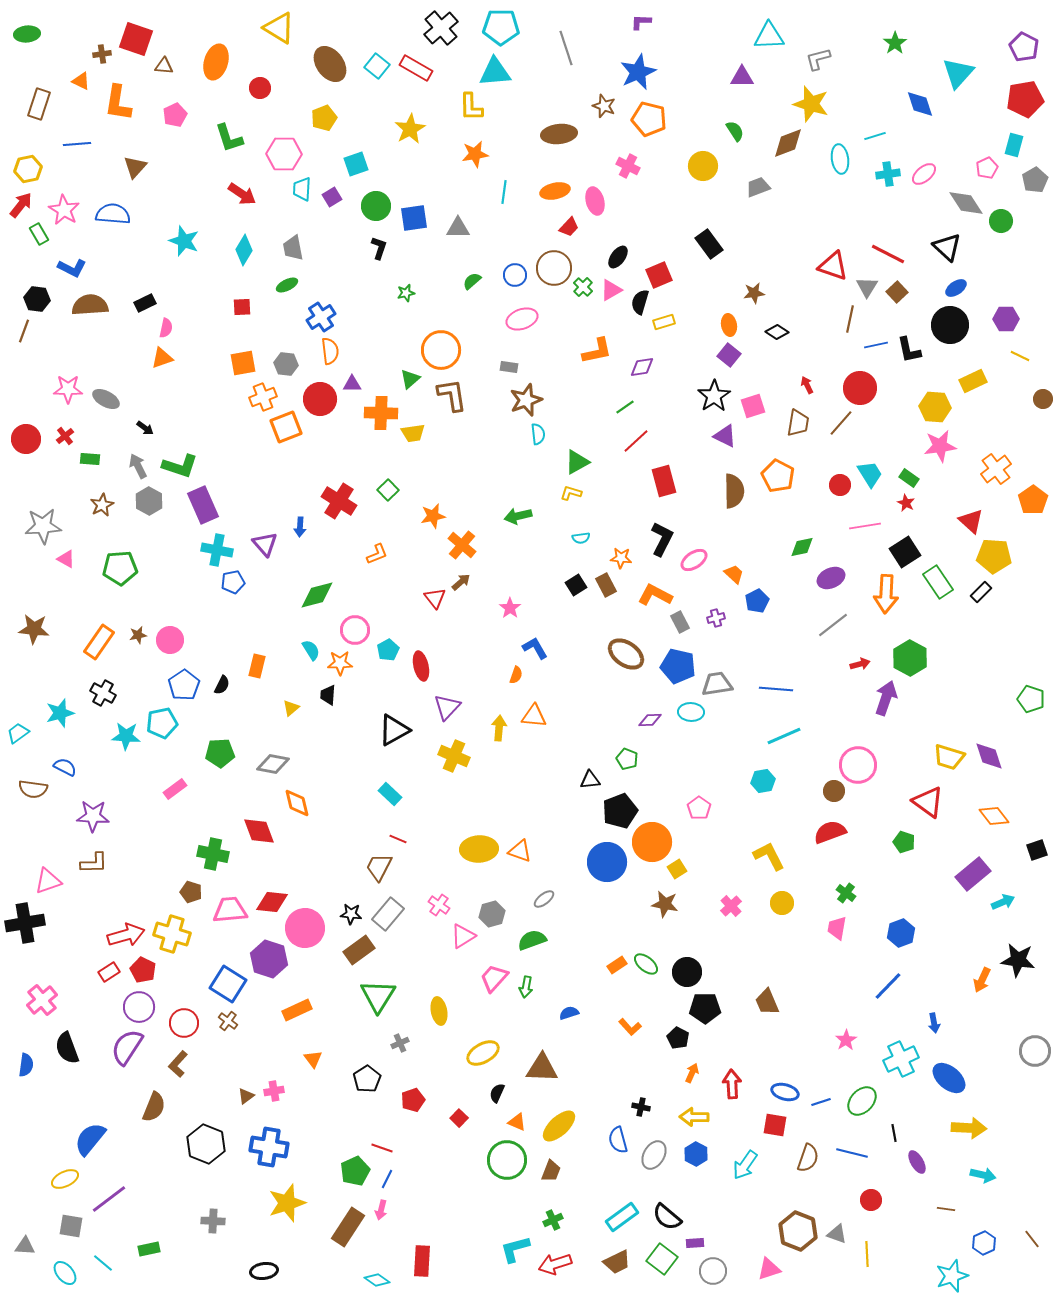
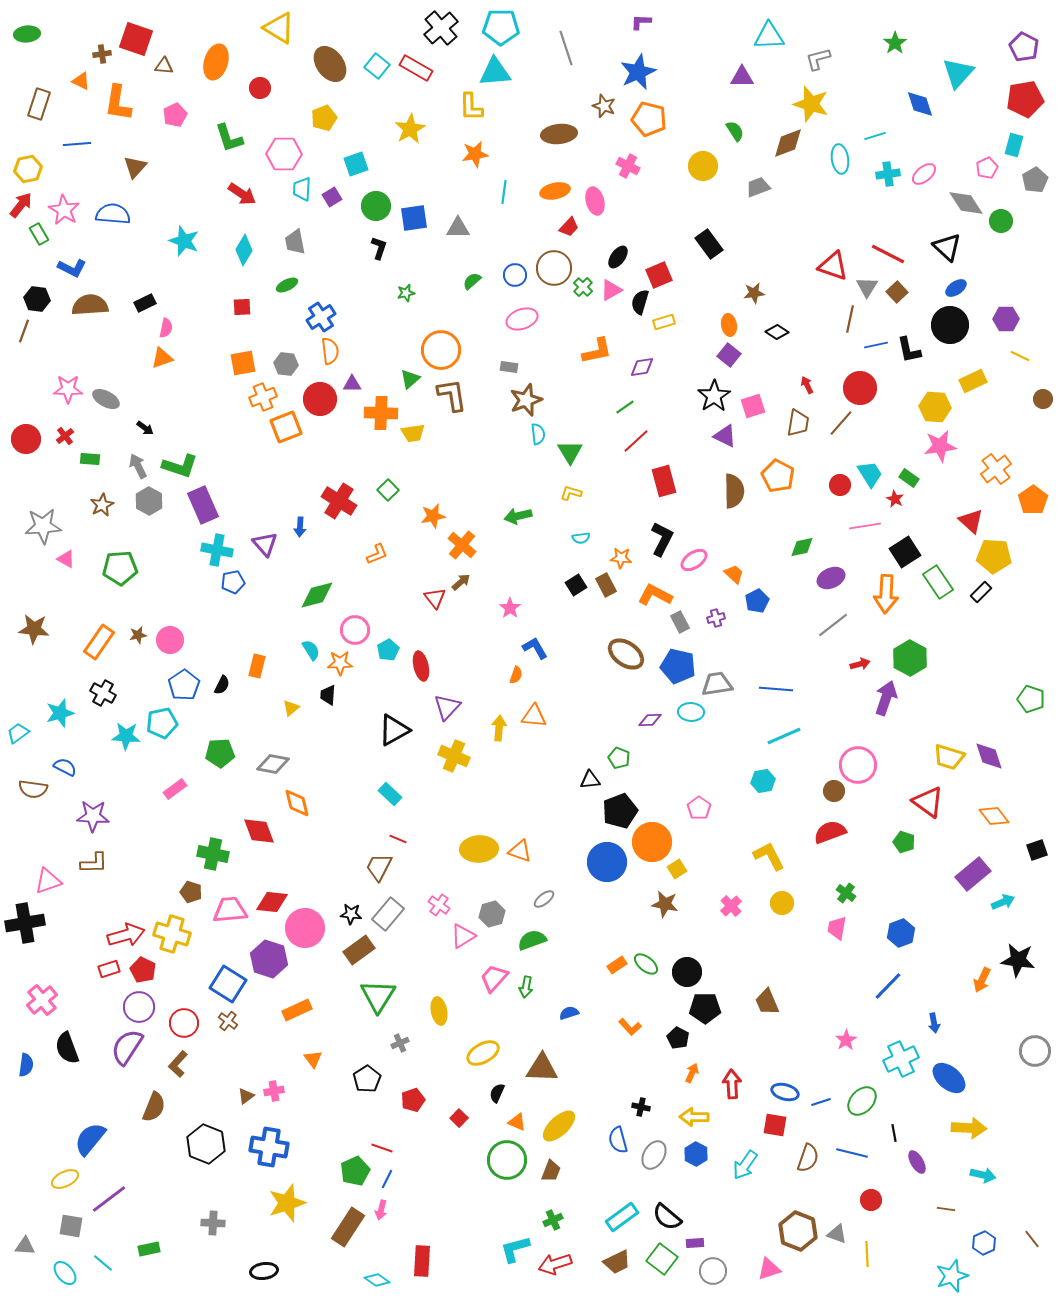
gray trapezoid at (293, 248): moved 2 px right, 6 px up
green triangle at (577, 462): moved 7 px left, 10 px up; rotated 32 degrees counterclockwise
red star at (906, 503): moved 11 px left, 4 px up
green pentagon at (627, 759): moved 8 px left, 1 px up
red rectangle at (109, 972): moved 3 px up; rotated 15 degrees clockwise
gray cross at (213, 1221): moved 2 px down
